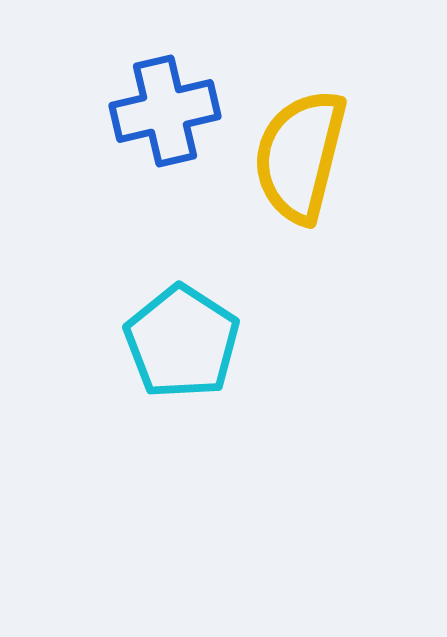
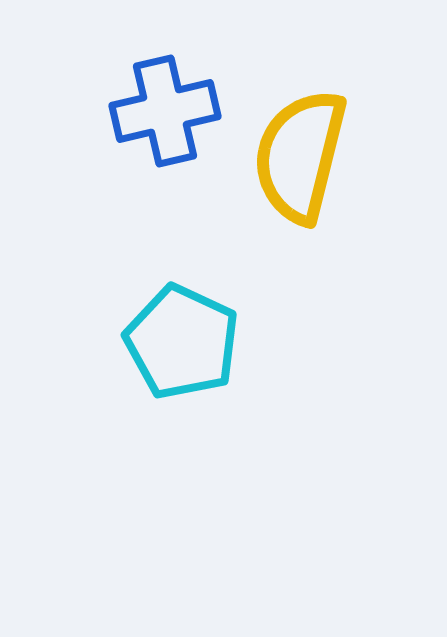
cyan pentagon: rotated 8 degrees counterclockwise
